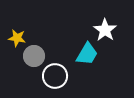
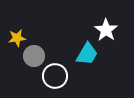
white star: moved 1 px right
yellow star: rotated 18 degrees counterclockwise
